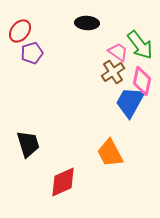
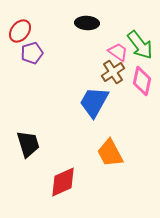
blue trapezoid: moved 36 px left
